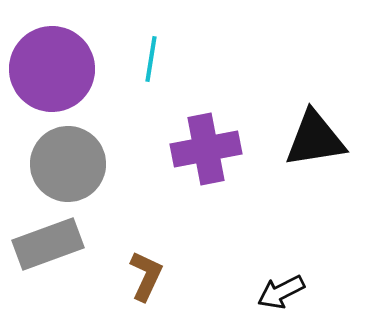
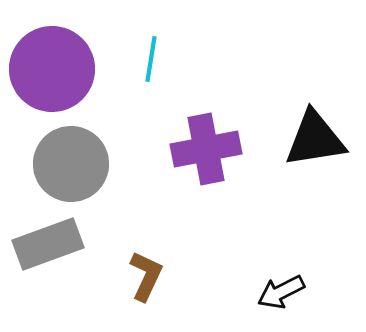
gray circle: moved 3 px right
